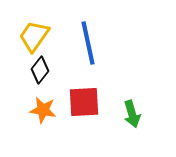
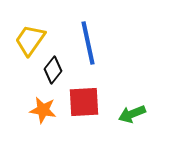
yellow trapezoid: moved 4 px left, 4 px down
black diamond: moved 13 px right
green arrow: rotated 84 degrees clockwise
